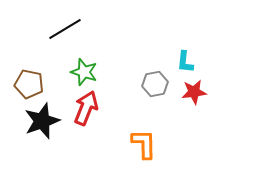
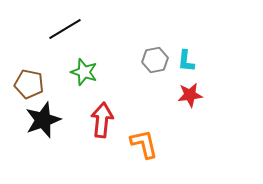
cyan L-shape: moved 1 px right, 1 px up
gray hexagon: moved 24 px up
red star: moved 4 px left, 3 px down
red arrow: moved 16 px right, 12 px down; rotated 16 degrees counterclockwise
black star: moved 1 px right, 1 px up
orange L-shape: rotated 12 degrees counterclockwise
